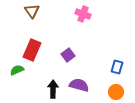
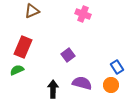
brown triangle: rotated 42 degrees clockwise
red rectangle: moved 9 px left, 3 px up
blue rectangle: rotated 48 degrees counterclockwise
purple semicircle: moved 3 px right, 2 px up
orange circle: moved 5 px left, 7 px up
